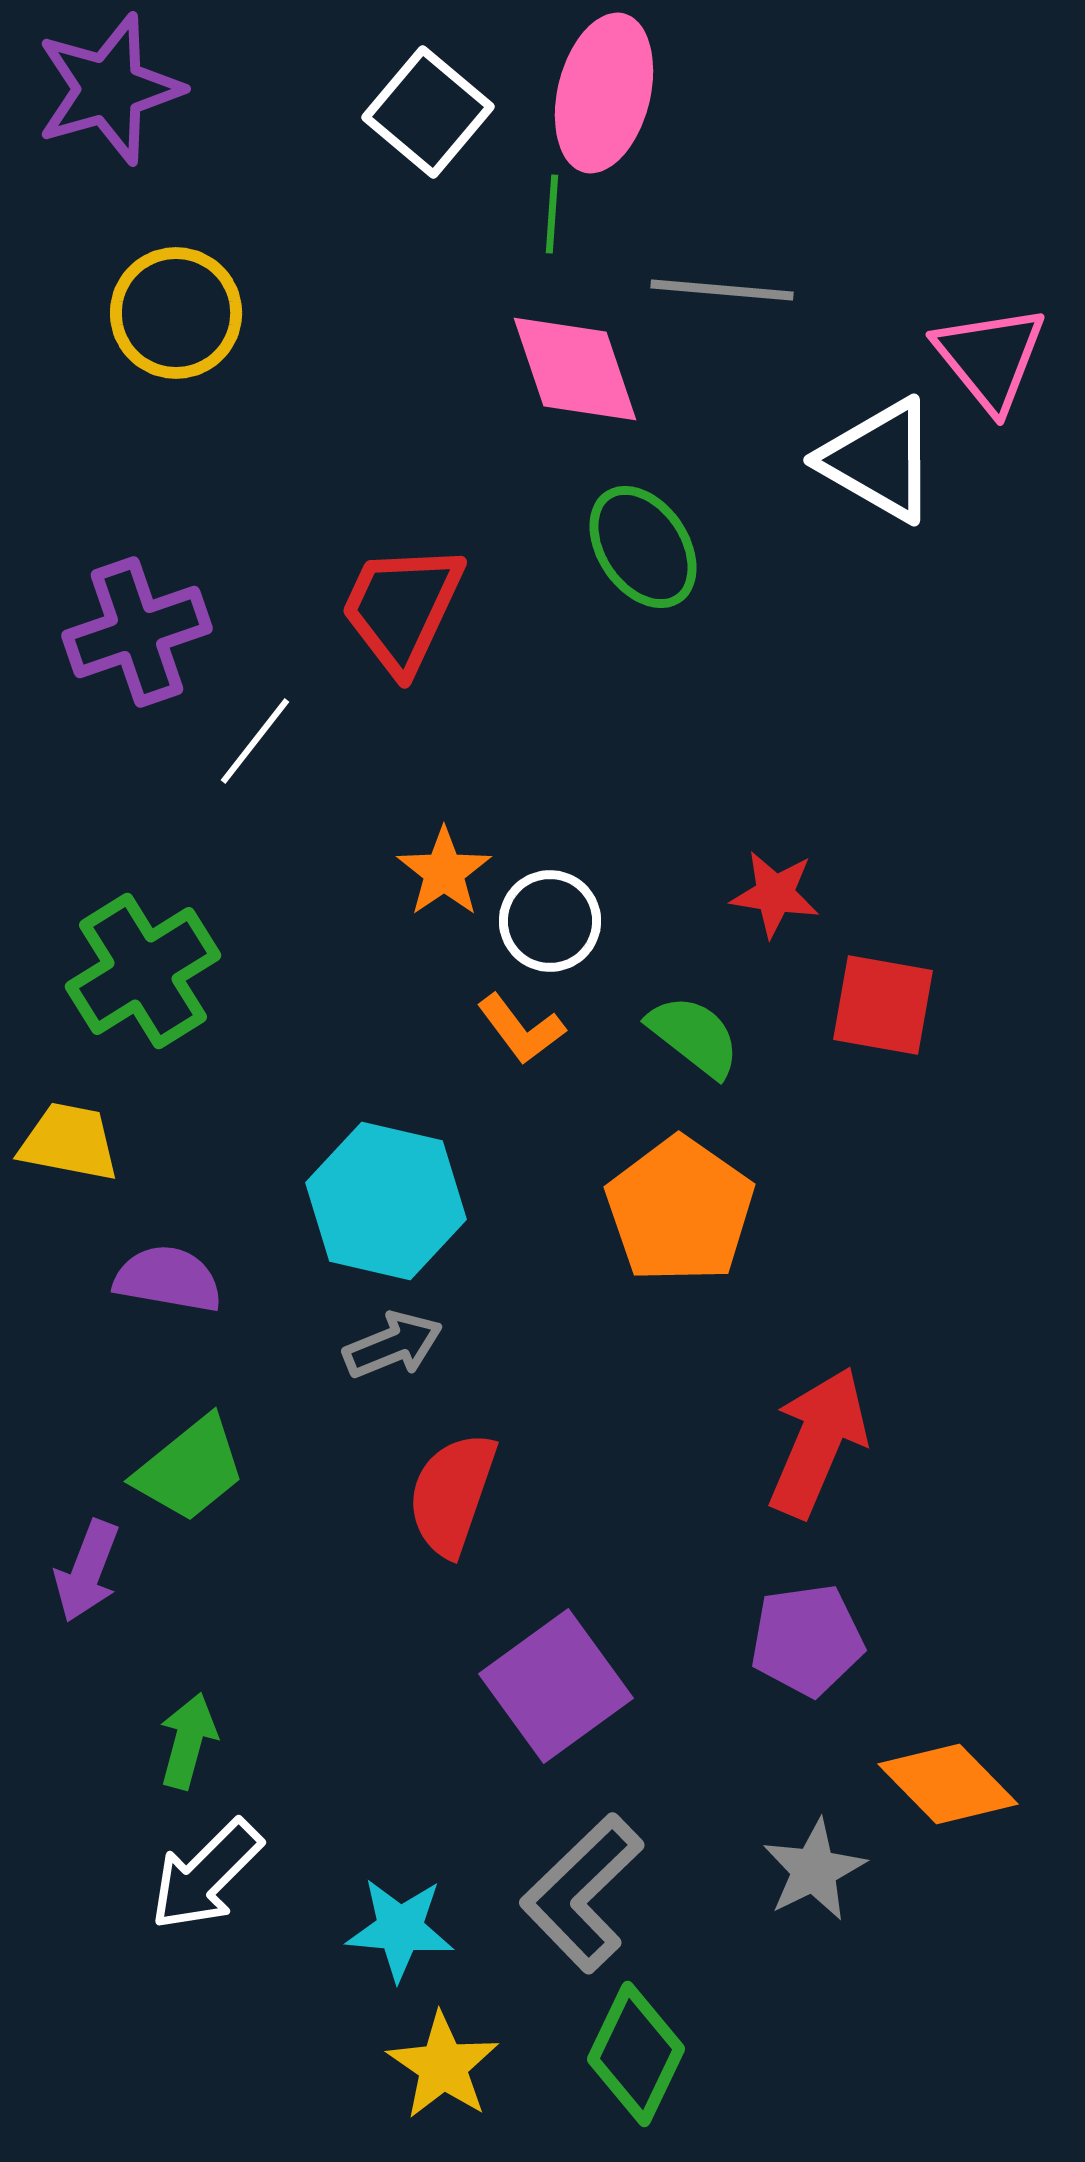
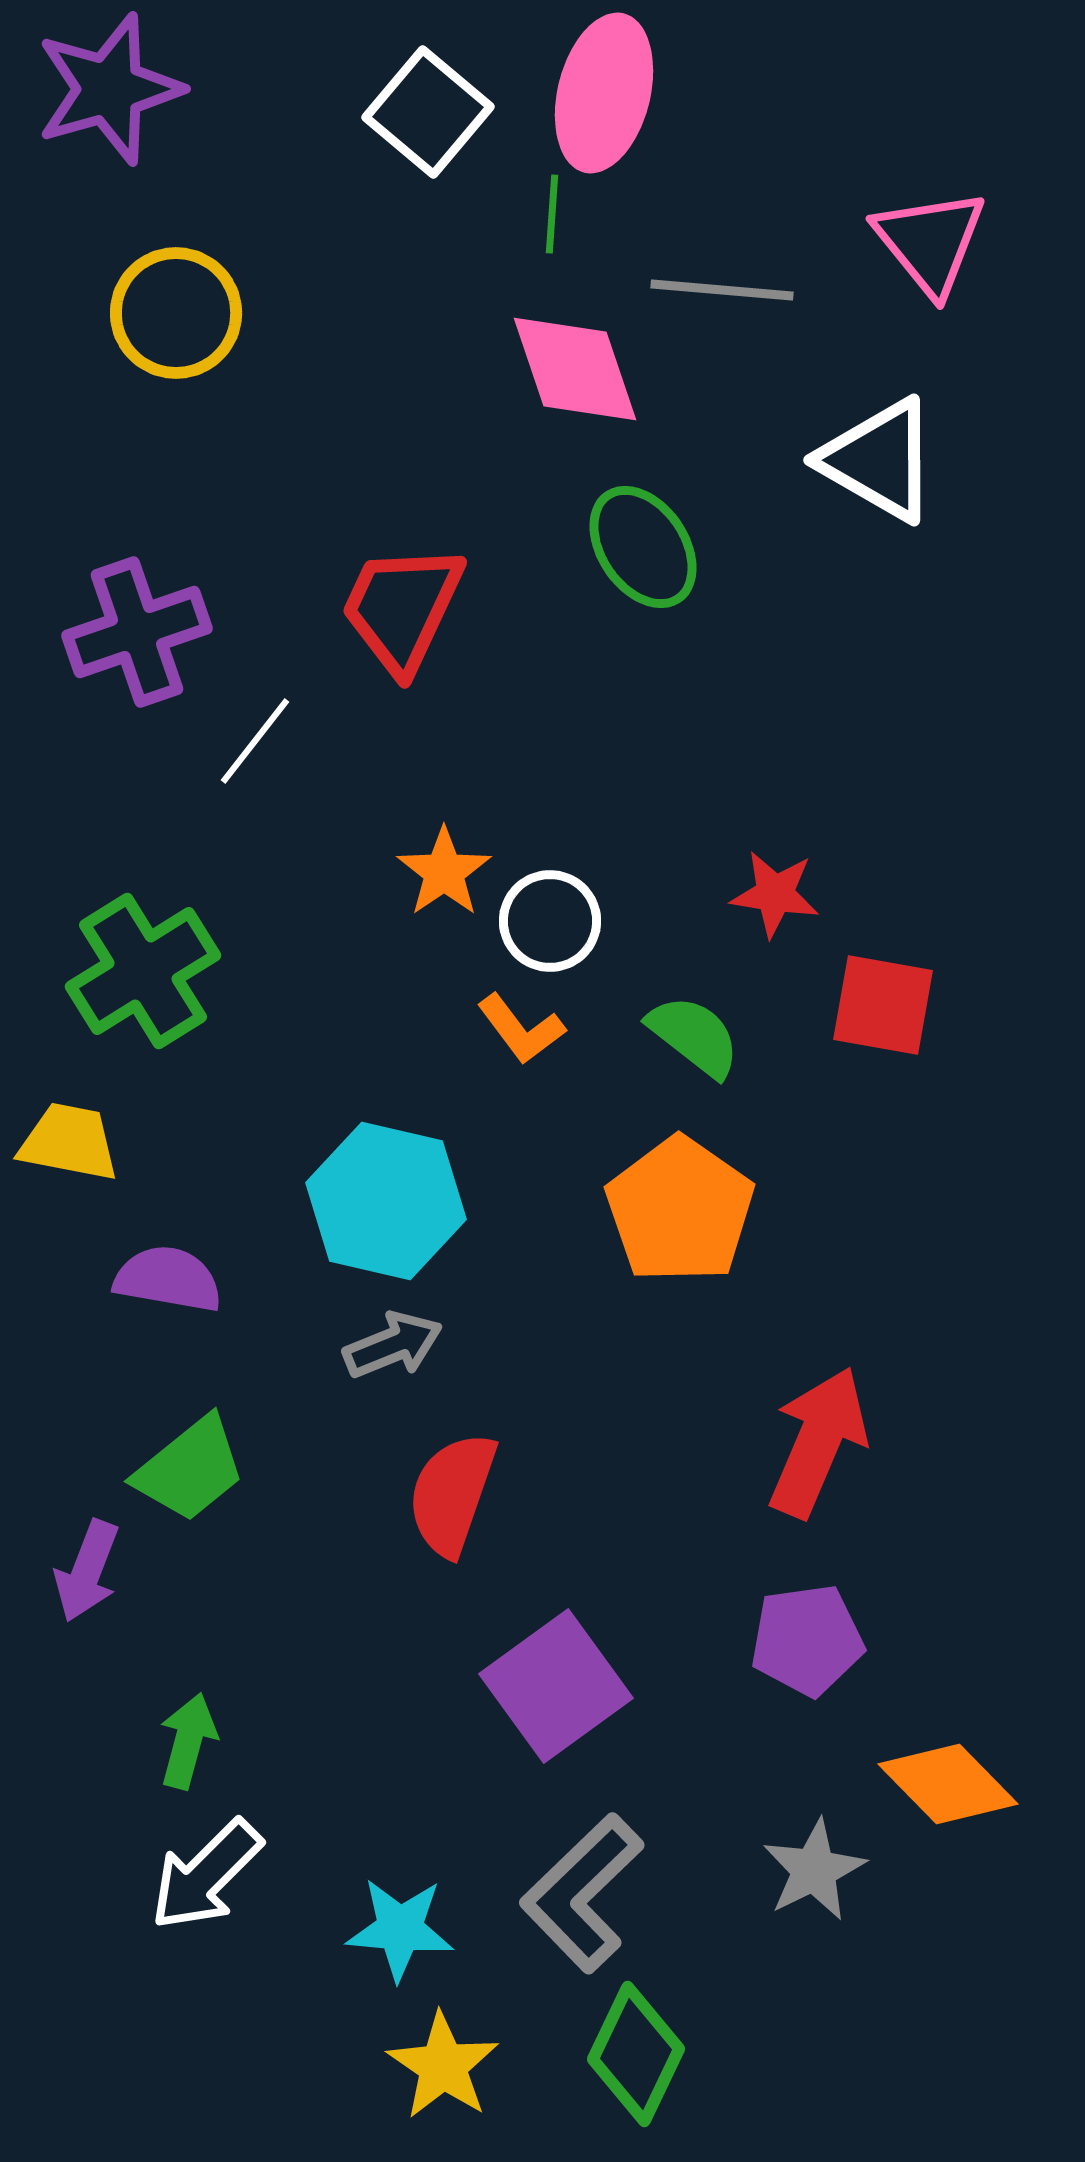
pink triangle: moved 60 px left, 116 px up
